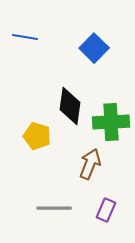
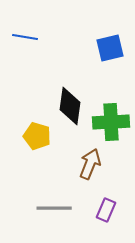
blue square: moved 16 px right; rotated 32 degrees clockwise
